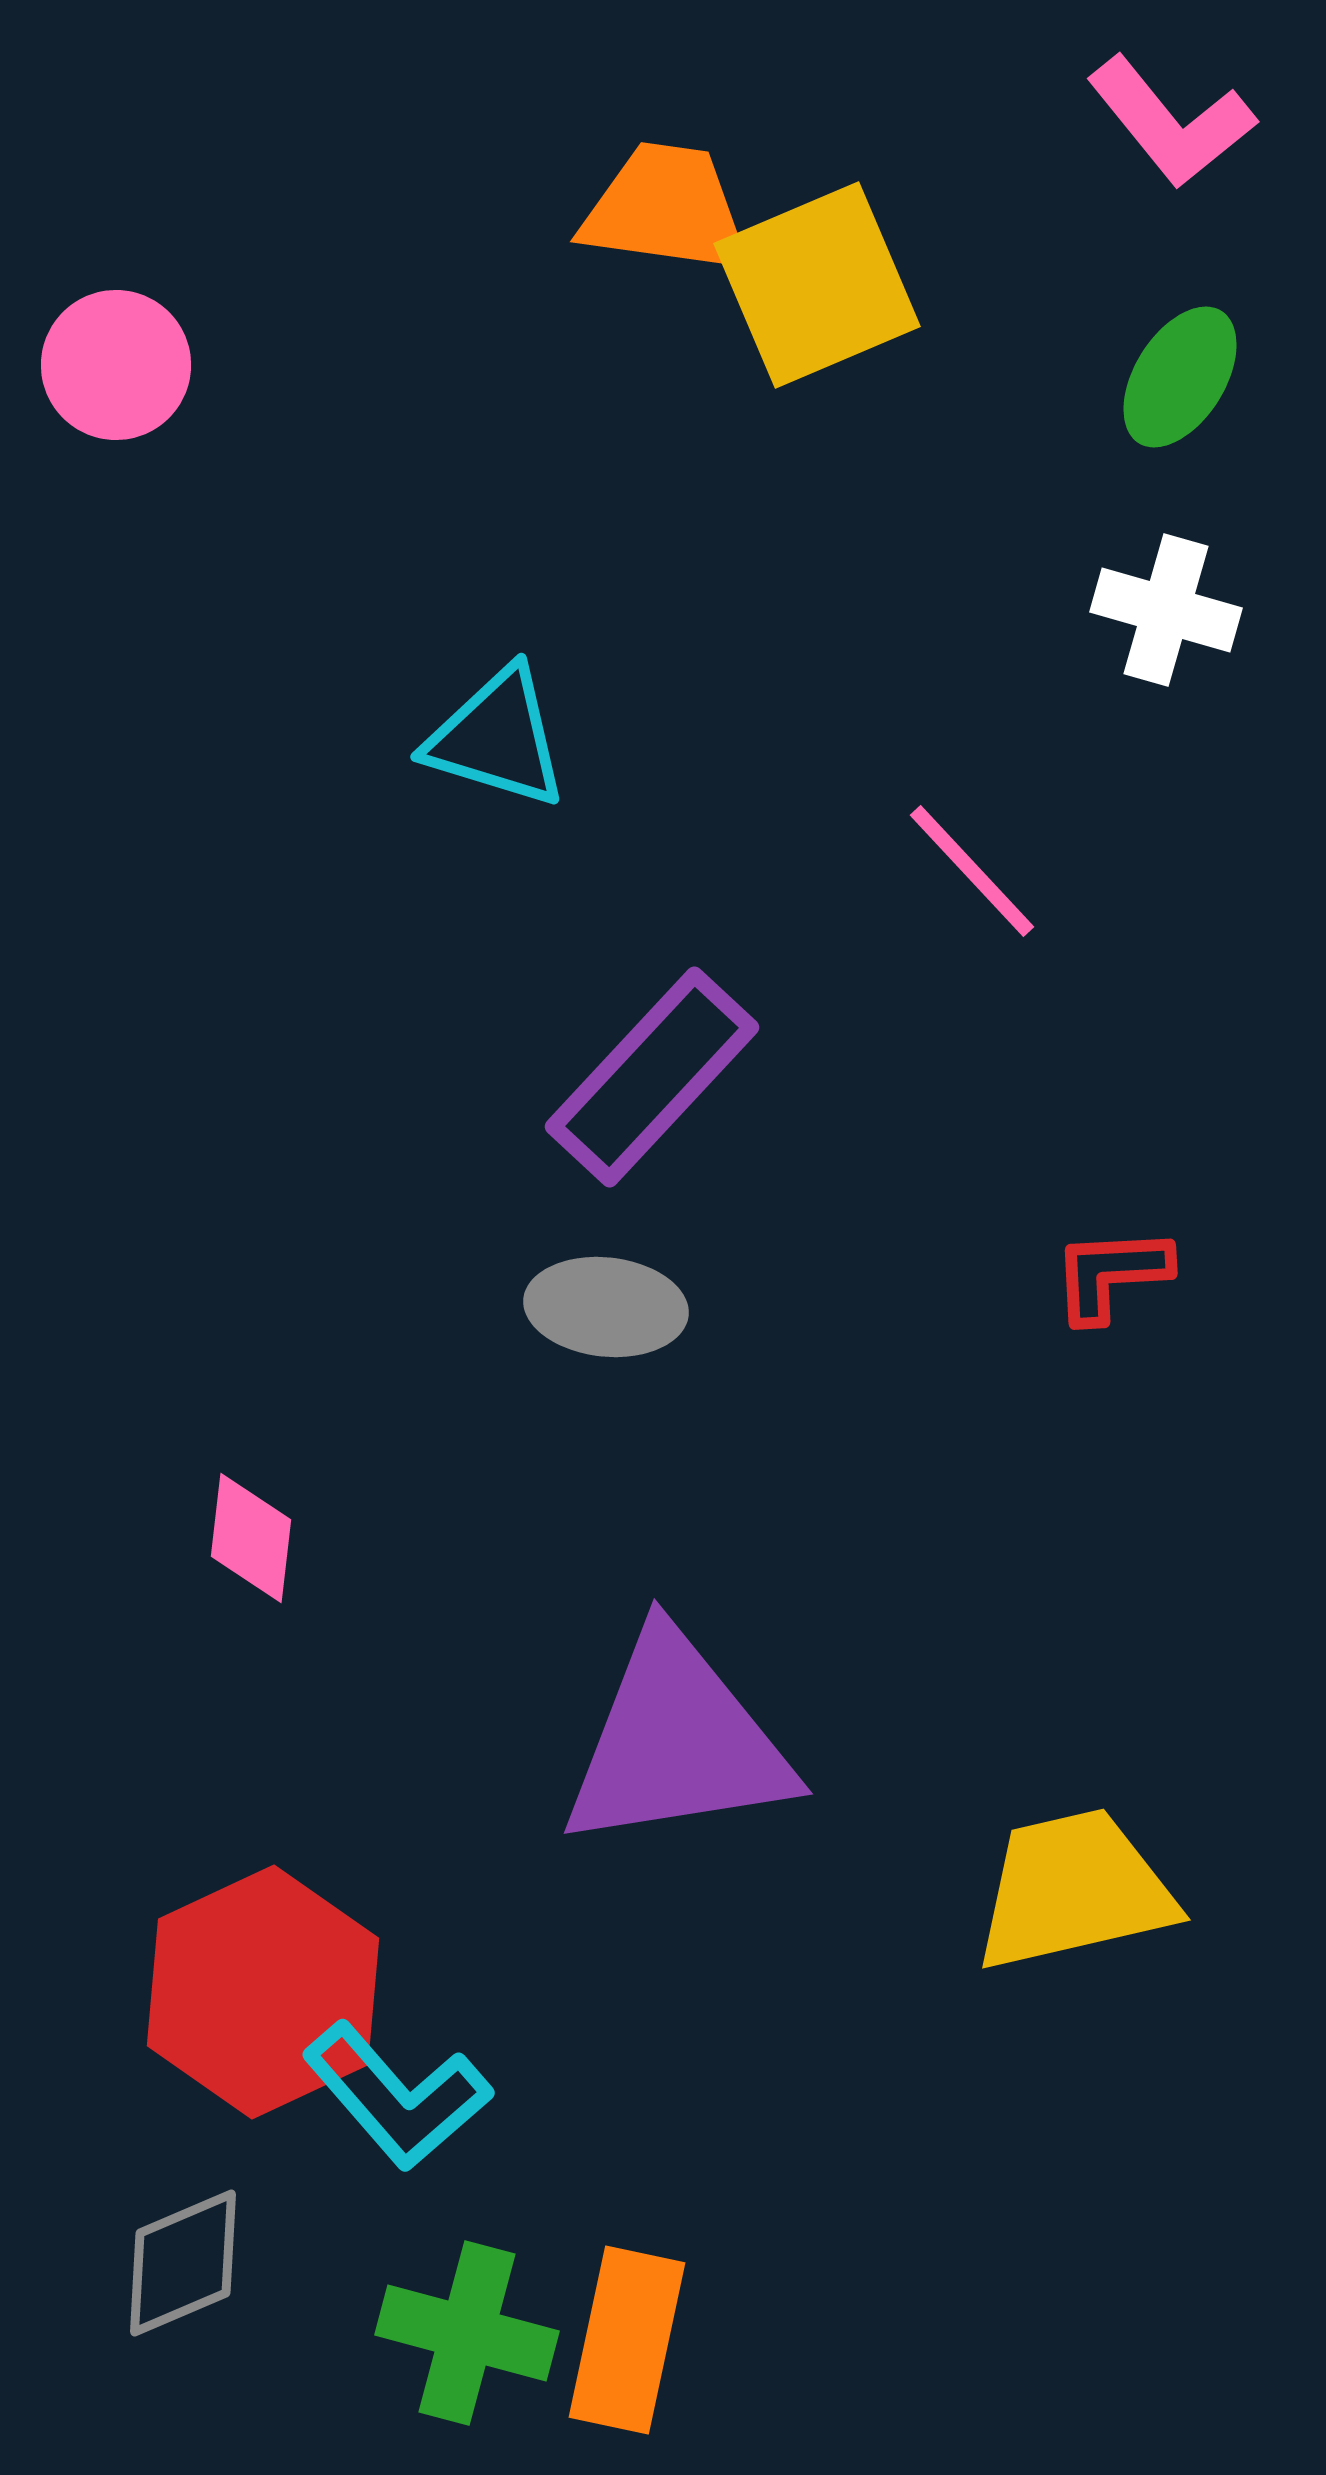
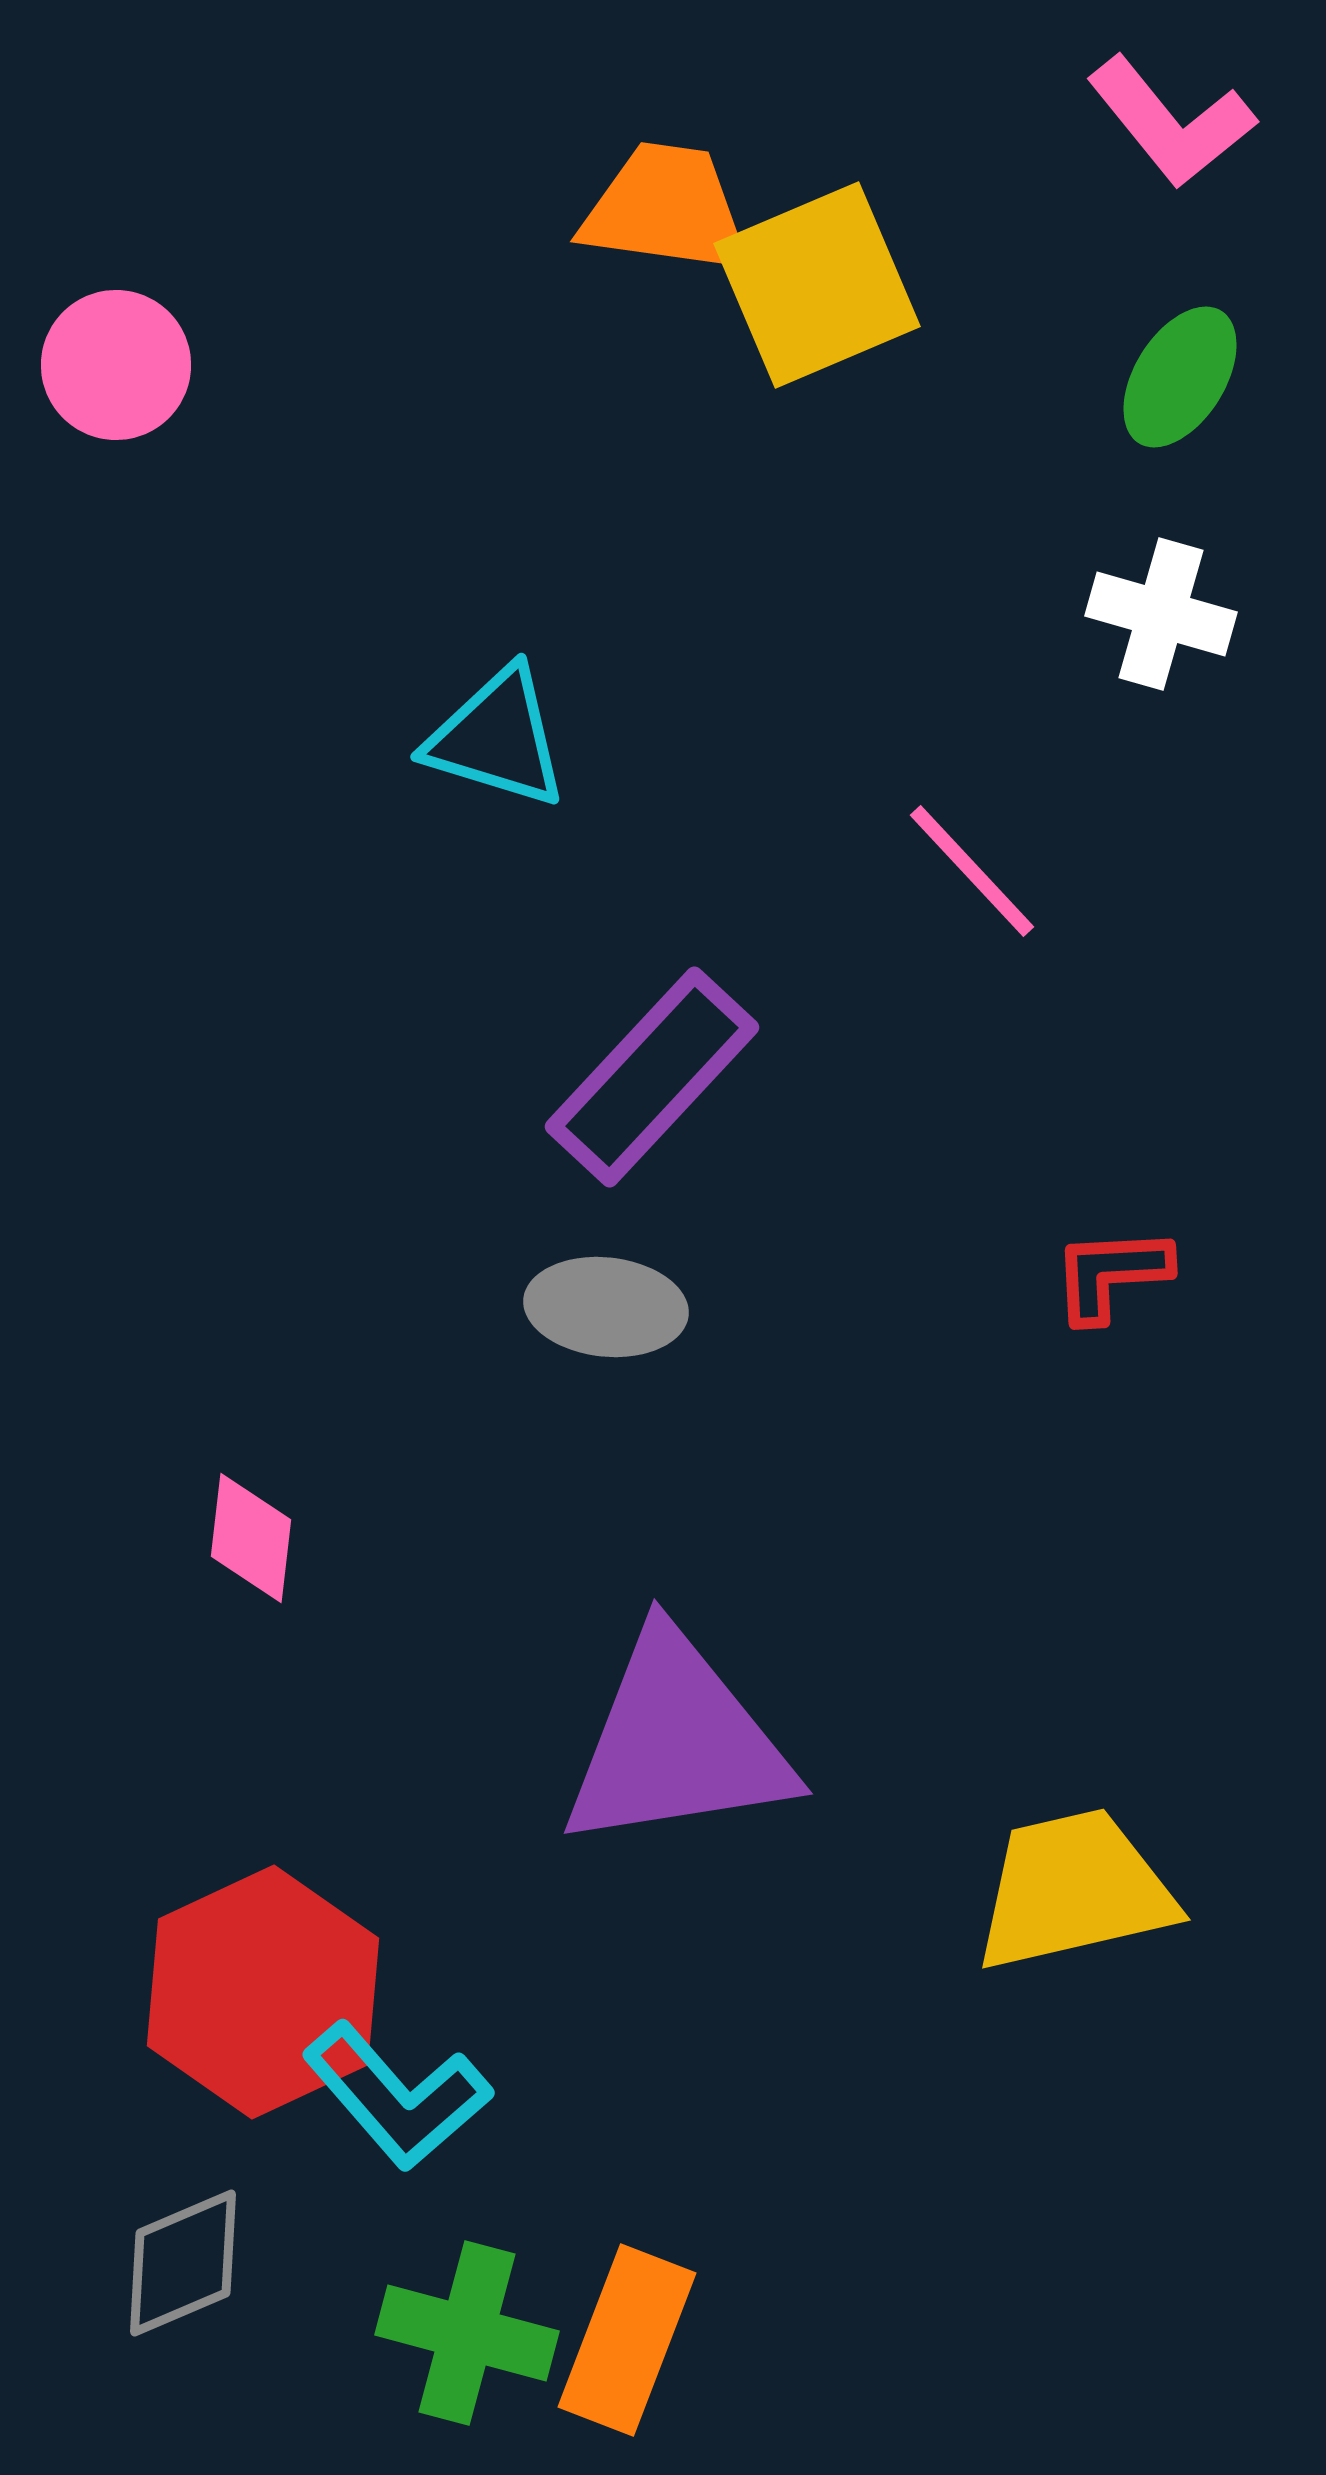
white cross: moved 5 px left, 4 px down
orange rectangle: rotated 9 degrees clockwise
